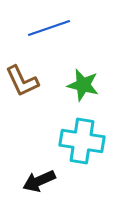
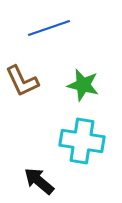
black arrow: rotated 64 degrees clockwise
